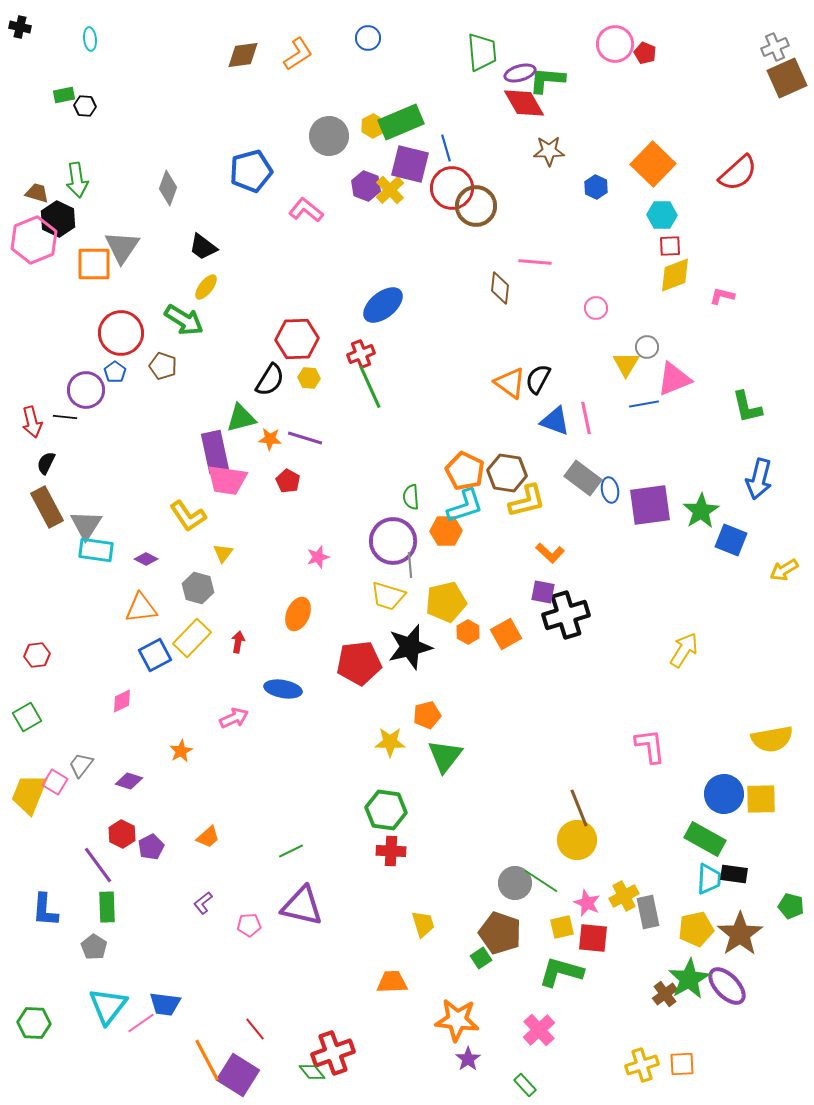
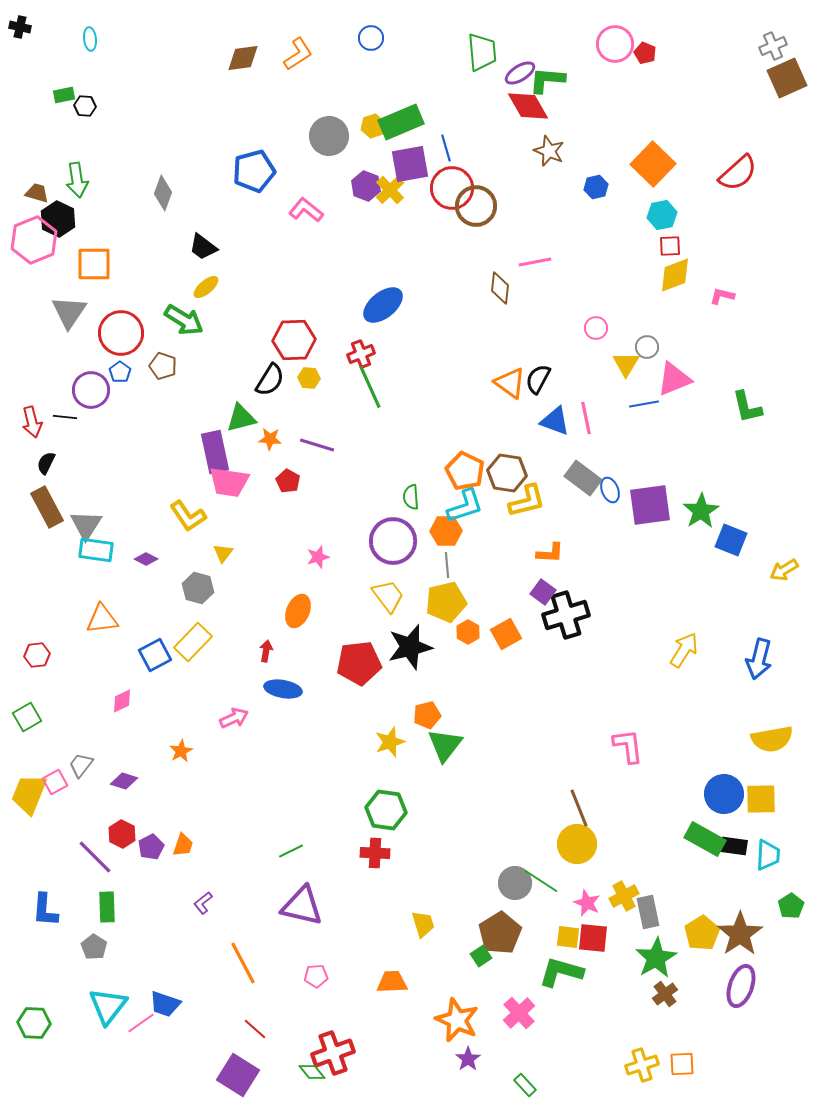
blue circle at (368, 38): moved 3 px right
gray cross at (775, 47): moved 2 px left, 1 px up
brown diamond at (243, 55): moved 3 px down
purple ellipse at (520, 73): rotated 16 degrees counterclockwise
red diamond at (524, 103): moved 4 px right, 3 px down
yellow hexagon at (373, 126): rotated 10 degrees clockwise
brown star at (549, 151): rotated 24 degrees clockwise
purple square at (410, 164): rotated 24 degrees counterclockwise
blue pentagon at (251, 171): moved 3 px right
blue hexagon at (596, 187): rotated 20 degrees clockwise
gray diamond at (168, 188): moved 5 px left, 5 px down
cyan hexagon at (662, 215): rotated 12 degrees counterclockwise
gray triangle at (122, 247): moved 53 px left, 65 px down
pink line at (535, 262): rotated 16 degrees counterclockwise
yellow ellipse at (206, 287): rotated 12 degrees clockwise
pink circle at (596, 308): moved 20 px down
red hexagon at (297, 339): moved 3 px left, 1 px down
blue pentagon at (115, 372): moved 5 px right
purple circle at (86, 390): moved 5 px right
purple line at (305, 438): moved 12 px right, 7 px down
blue arrow at (759, 479): moved 180 px down
pink trapezoid at (227, 480): moved 2 px right, 2 px down
blue ellipse at (610, 490): rotated 10 degrees counterclockwise
orange L-shape at (550, 553): rotated 40 degrees counterclockwise
gray line at (410, 565): moved 37 px right
purple square at (543, 592): rotated 25 degrees clockwise
yellow trapezoid at (388, 596): rotated 144 degrees counterclockwise
orange triangle at (141, 608): moved 39 px left, 11 px down
orange ellipse at (298, 614): moved 3 px up
yellow rectangle at (192, 638): moved 1 px right, 4 px down
red arrow at (238, 642): moved 28 px right, 9 px down
yellow star at (390, 742): rotated 20 degrees counterclockwise
pink L-shape at (650, 746): moved 22 px left
green triangle at (445, 756): moved 11 px up
purple diamond at (129, 781): moved 5 px left
pink square at (55, 782): rotated 30 degrees clockwise
orange trapezoid at (208, 837): moved 25 px left, 8 px down; rotated 30 degrees counterclockwise
yellow circle at (577, 840): moved 4 px down
red cross at (391, 851): moved 16 px left, 2 px down
purple line at (98, 865): moved 3 px left, 8 px up; rotated 9 degrees counterclockwise
black rectangle at (734, 874): moved 28 px up
cyan trapezoid at (709, 879): moved 59 px right, 24 px up
green pentagon at (791, 906): rotated 25 degrees clockwise
pink pentagon at (249, 925): moved 67 px right, 51 px down
yellow square at (562, 927): moved 6 px right, 10 px down; rotated 20 degrees clockwise
yellow pentagon at (696, 929): moved 6 px right, 4 px down; rotated 20 degrees counterclockwise
brown pentagon at (500, 933): rotated 21 degrees clockwise
green square at (481, 958): moved 2 px up
green star at (689, 979): moved 33 px left, 21 px up
purple ellipse at (727, 986): moved 14 px right; rotated 63 degrees clockwise
blue trapezoid at (165, 1004): rotated 12 degrees clockwise
orange star at (457, 1020): rotated 18 degrees clockwise
red line at (255, 1029): rotated 10 degrees counterclockwise
pink cross at (539, 1030): moved 20 px left, 17 px up
orange line at (207, 1060): moved 36 px right, 97 px up
